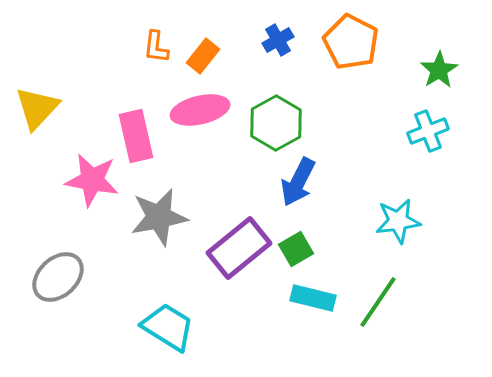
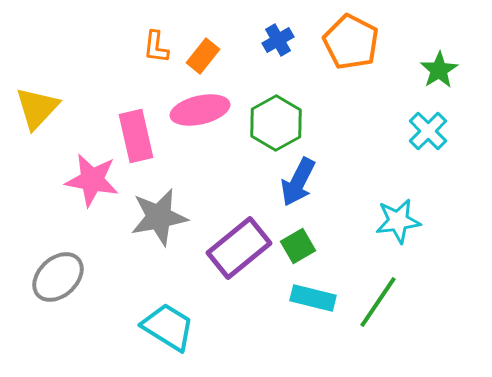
cyan cross: rotated 24 degrees counterclockwise
green square: moved 2 px right, 3 px up
